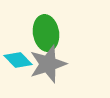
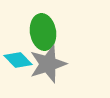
green ellipse: moved 3 px left, 1 px up
